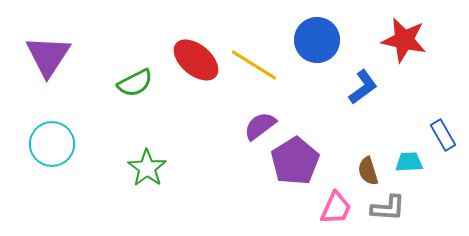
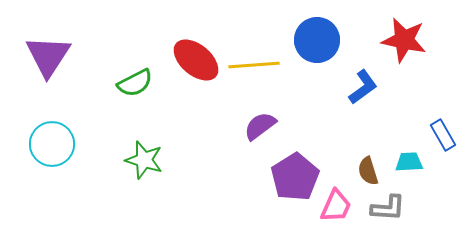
yellow line: rotated 36 degrees counterclockwise
purple pentagon: moved 16 px down
green star: moved 3 px left, 8 px up; rotated 18 degrees counterclockwise
pink trapezoid: moved 2 px up
